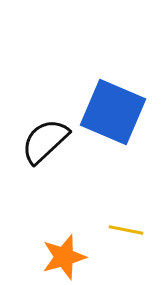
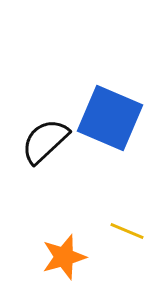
blue square: moved 3 px left, 6 px down
yellow line: moved 1 px right, 1 px down; rotated 12 degrees clockwise
